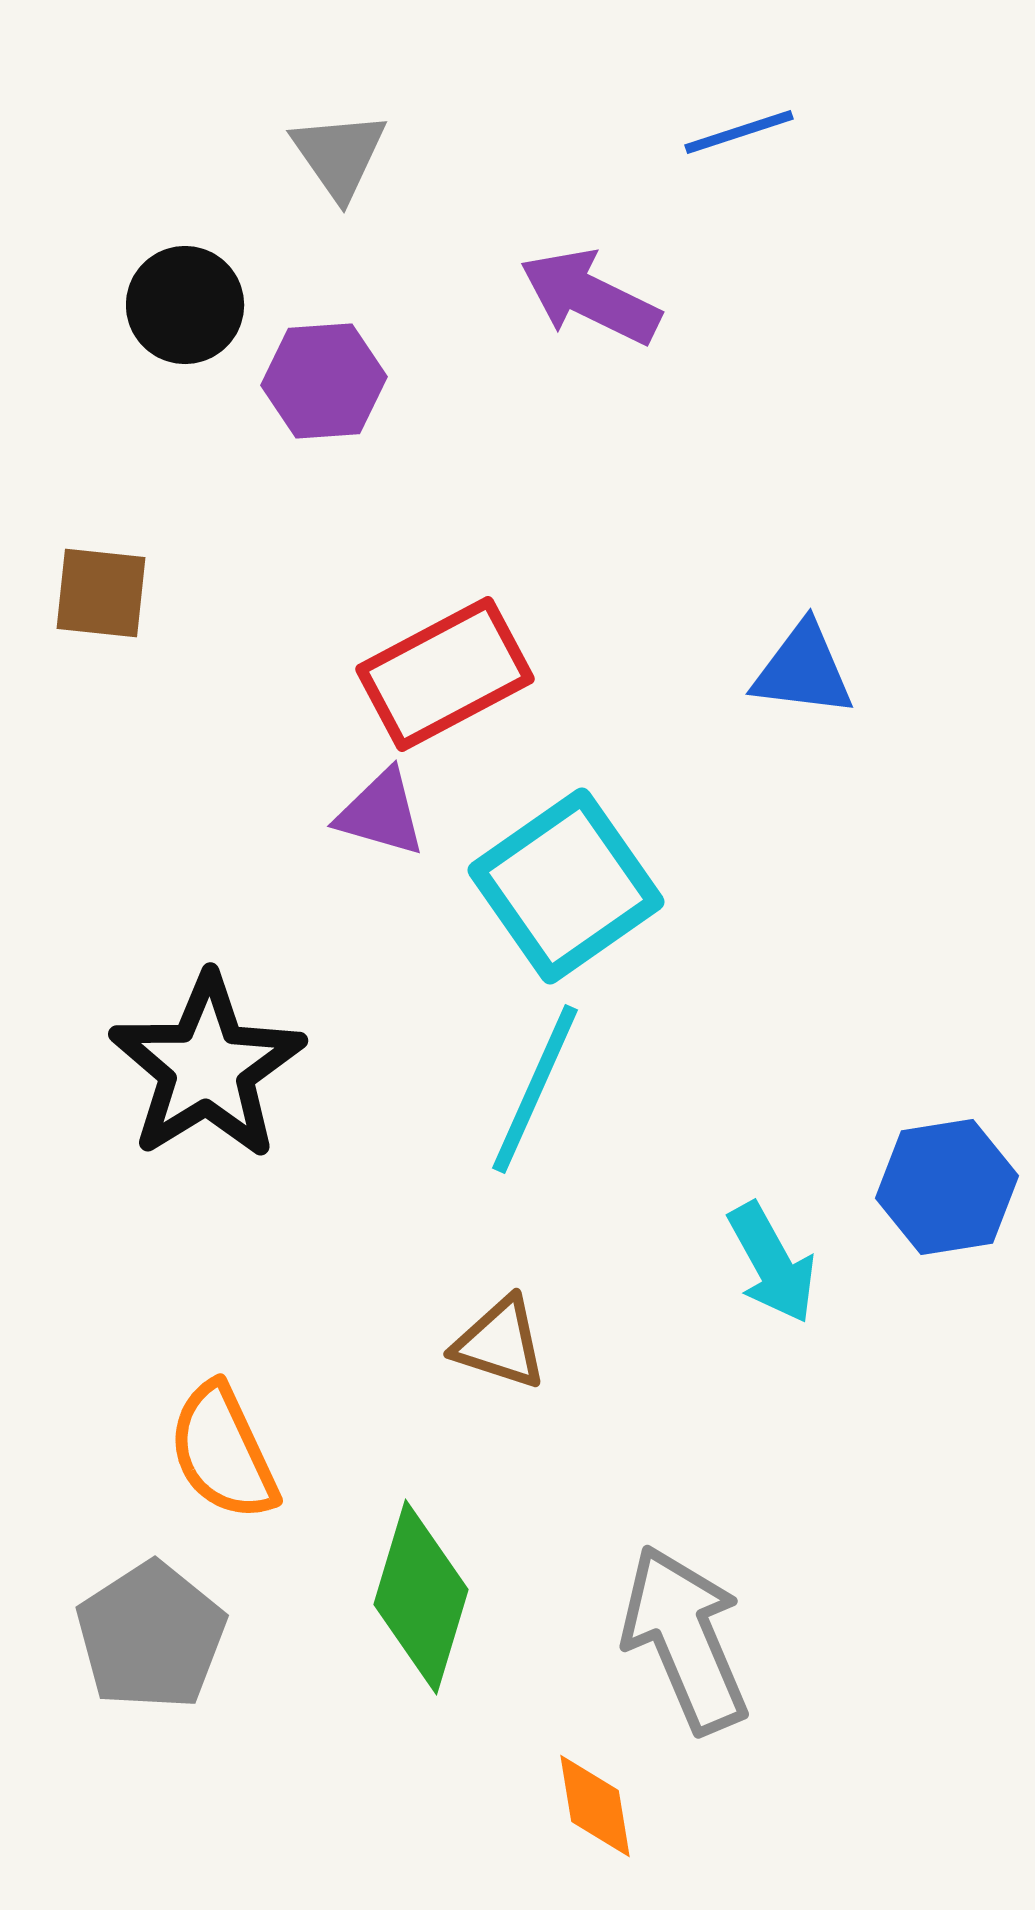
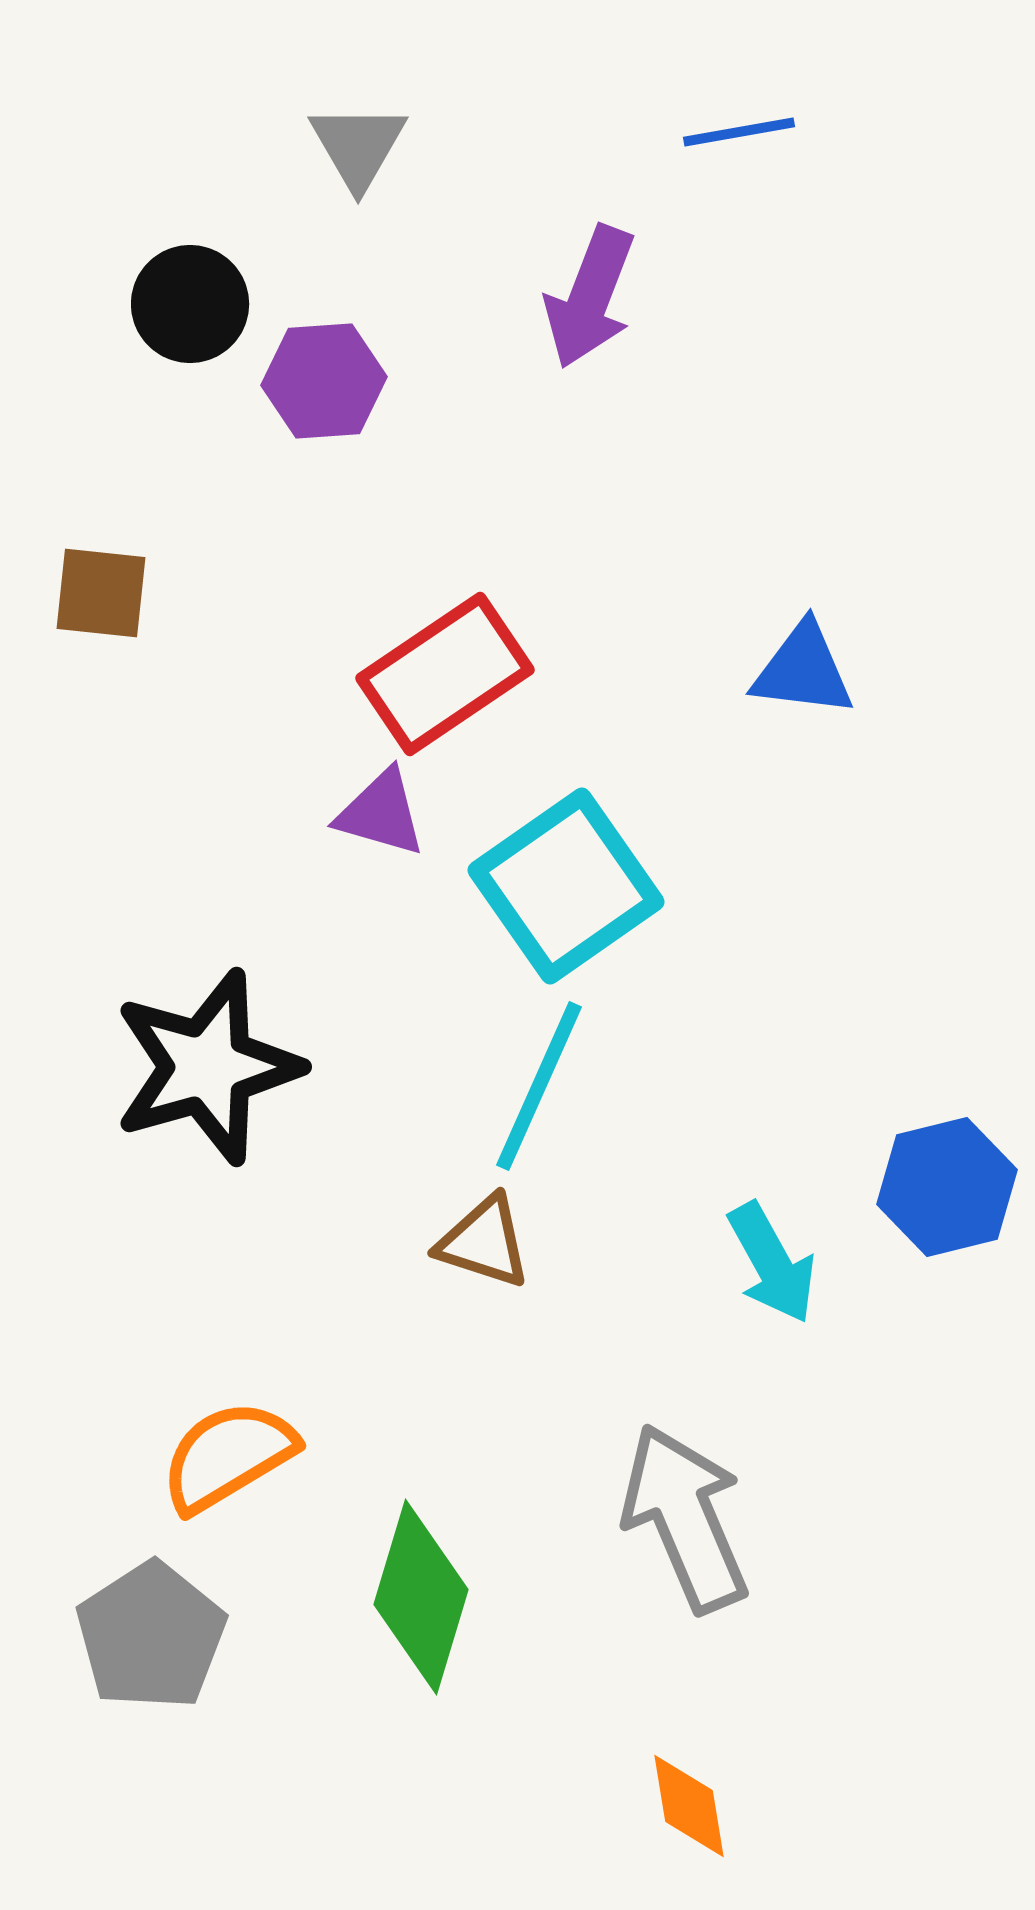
blue line: rotated 8 degrees clockwise
gray triangle: moved 19 px right, 9 px up; rotated 5 degrees clockwise
purple arrow: rotated 95 degrees counterclockwise
black circle: moved 5 px right, 1 px up
red rectangle: rotated 6 degrees counterclockwise
black star: rotated 16 degrees clockwise
cyan line: moved 4 px right, 3 px up
blue hexagon: rotated 5 degrees counterclockwise
brown triangle: moved 16 px left, 101 px up
orange semicircle: moved 5 px right, 4 px down; rotated 84 degrees clockwise
gray arrow: moved 121 px up
orange diamond: moved 94 px right
